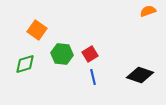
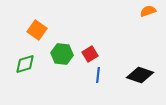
blue line: moved 5 px right, 2 px up; rotated 21 degrees clockwise
